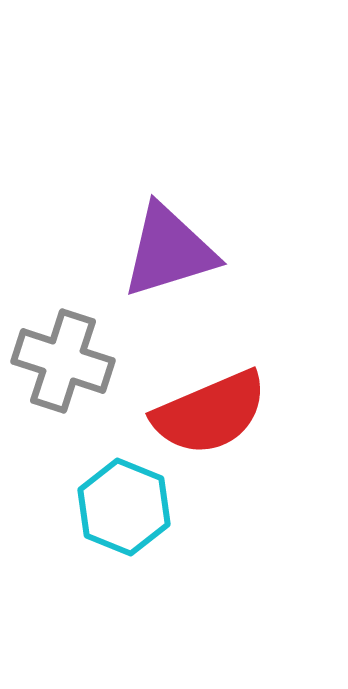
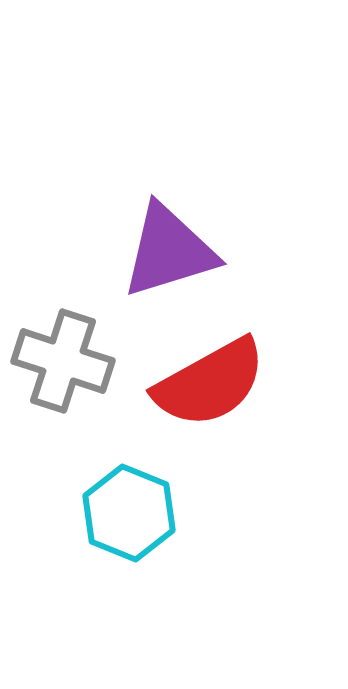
red semicircle: moved 30 px up; rotated 6 degrees counterclockwise
cyan hexagon: moved 5 px right, 6 px down
